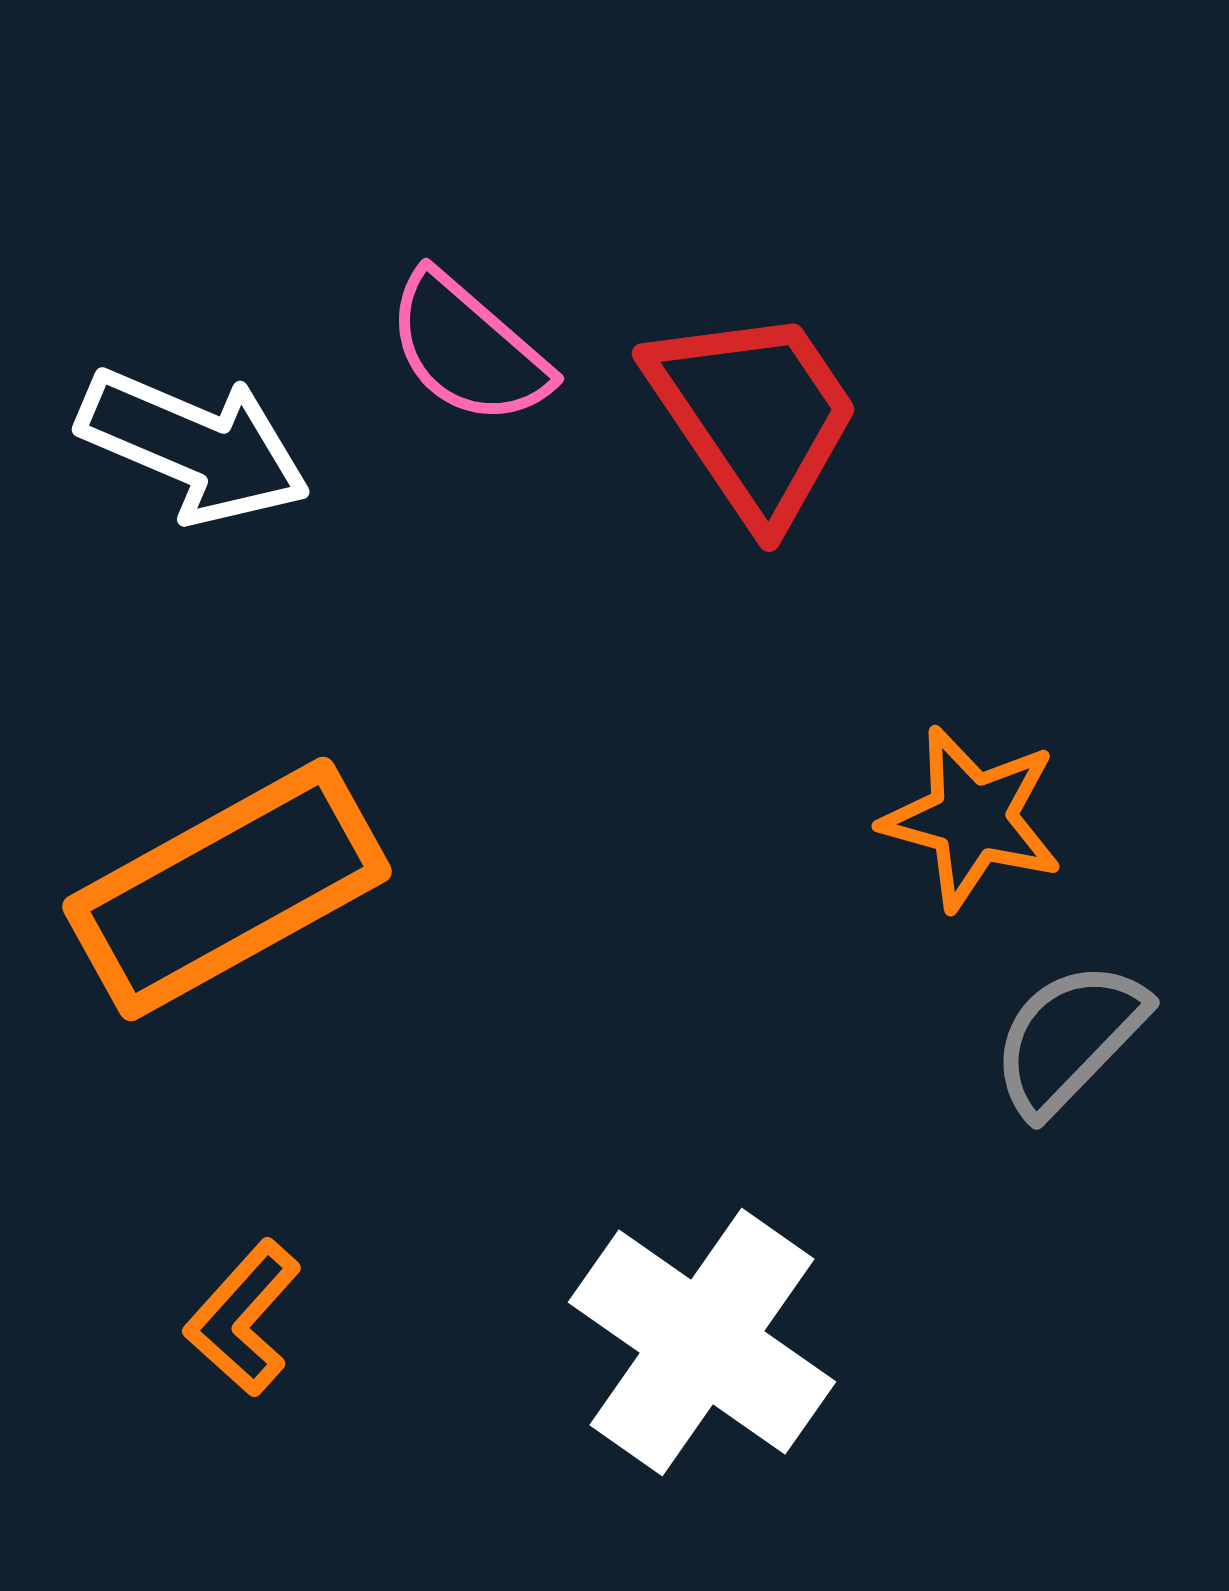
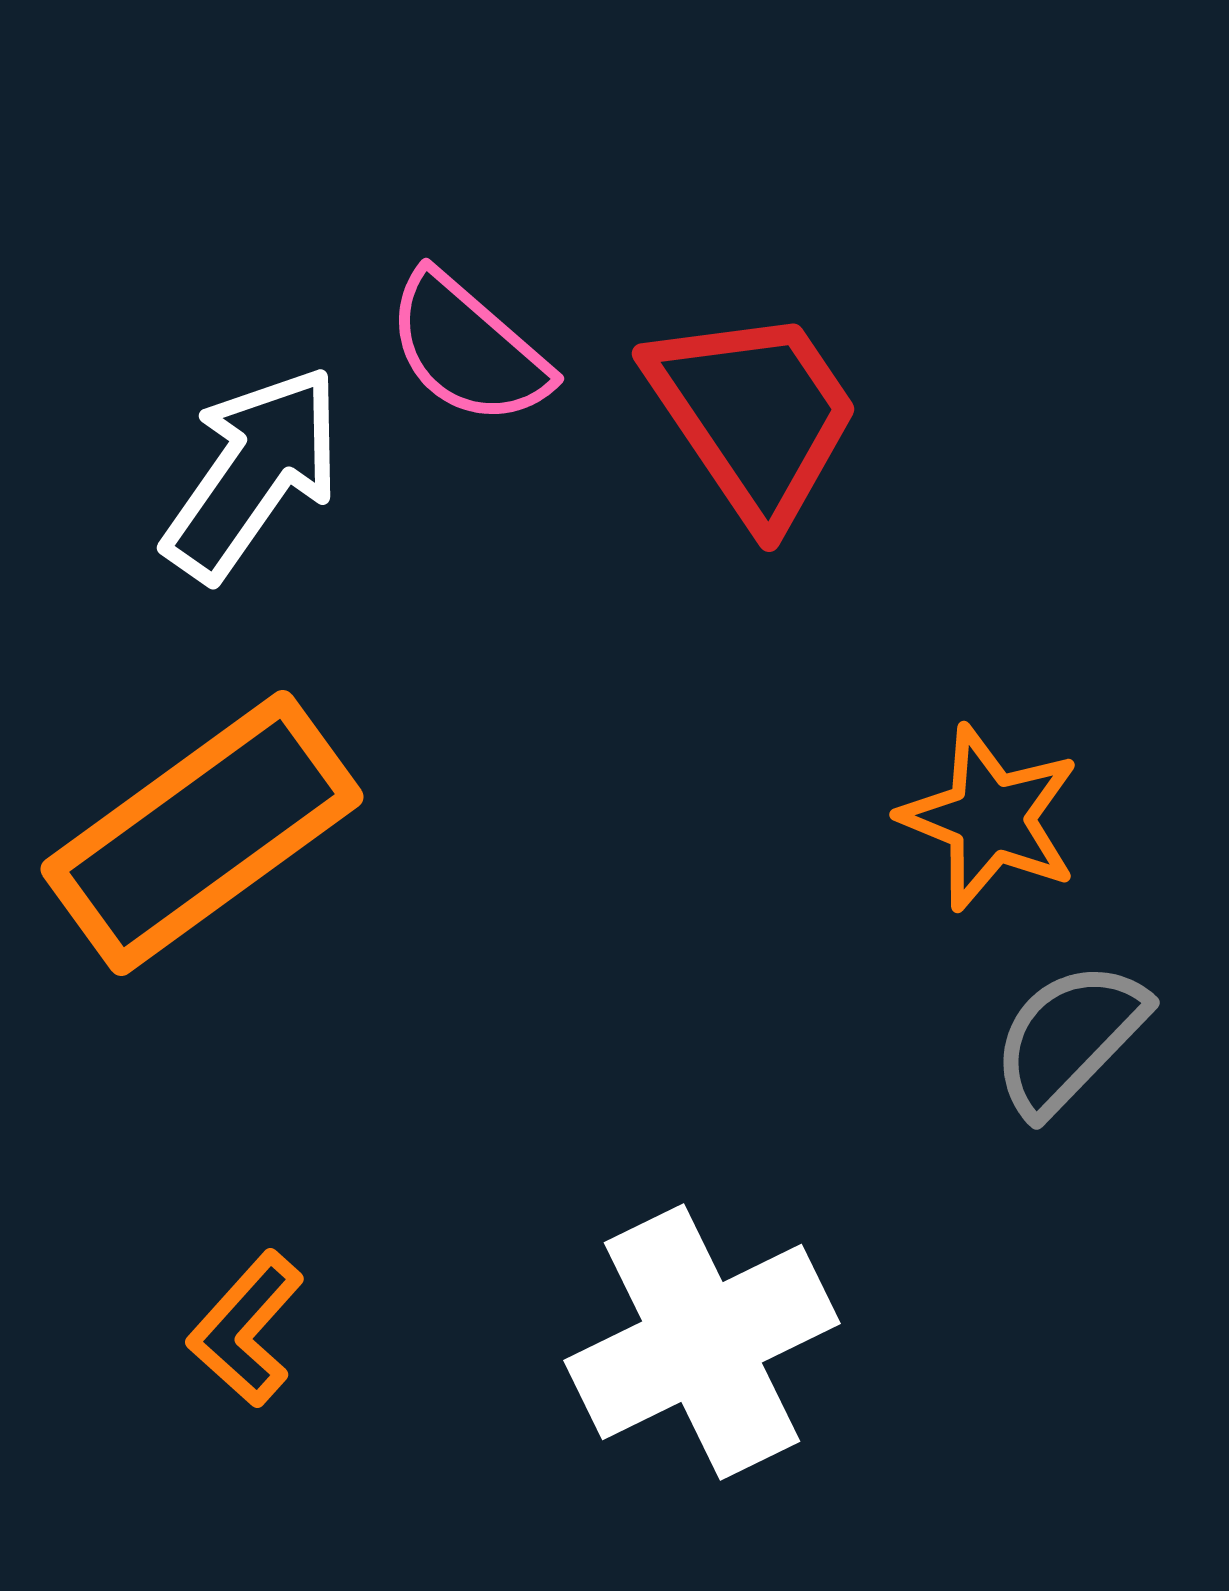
white arrow: moved 59 px right, 27 px down; rotated 78 degrees counterclockwise
orange star: moved 18 px right; rotated 7 degrees clockwise
orange rectangle: moved 25 px left, 56 px up; rotated 7 degrees counterclockwise
orange L-shape: moved 3 px right, 11 px down
white cross: rotated 29 degrees clockwise
